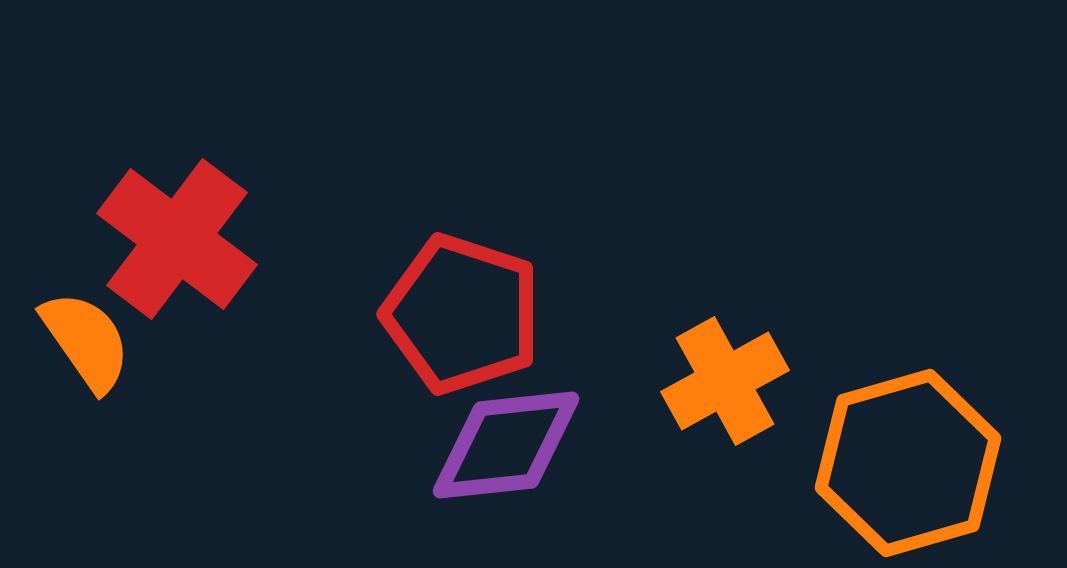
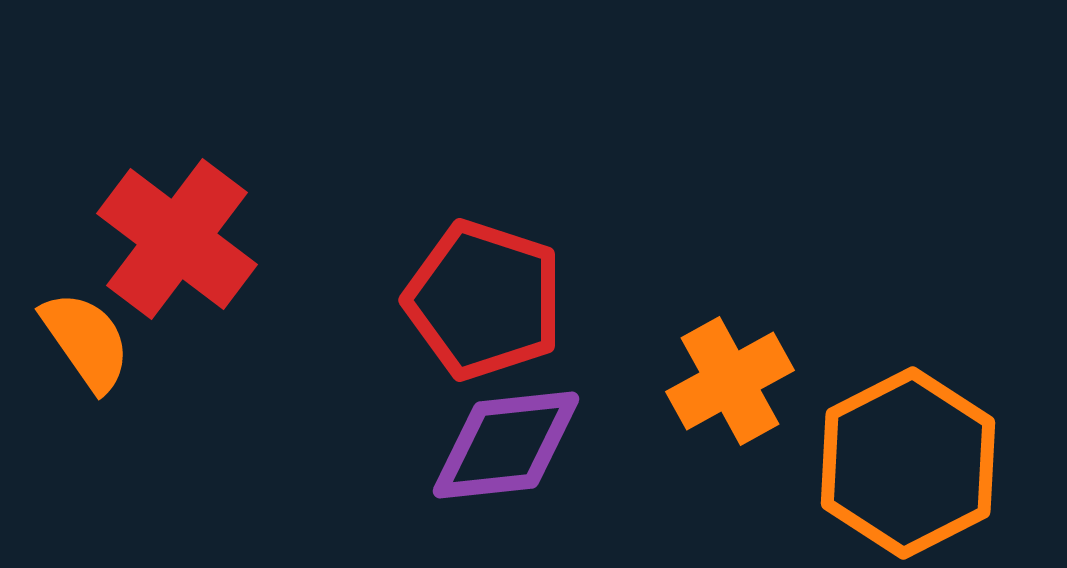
red pentagon: moved 22 px right, 14 px up
orange cross: moved 5 px right
orange hexagon: rotated 11 degrees counterclockwise
